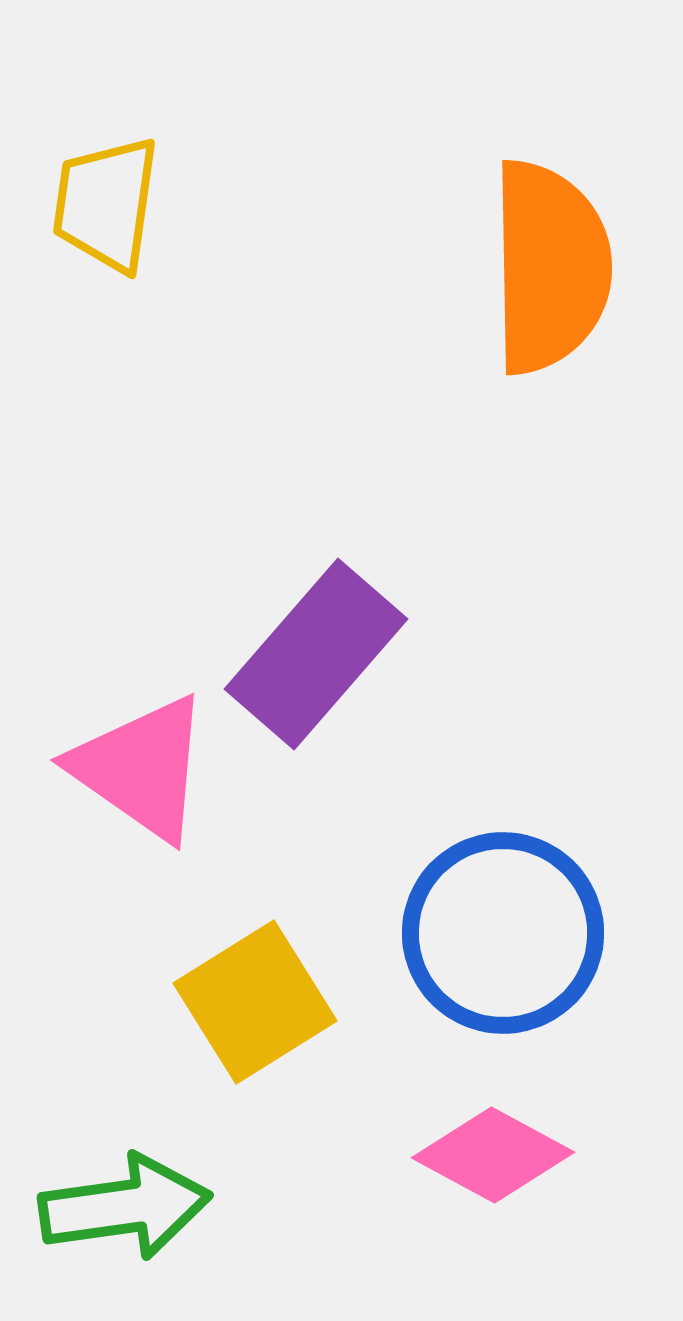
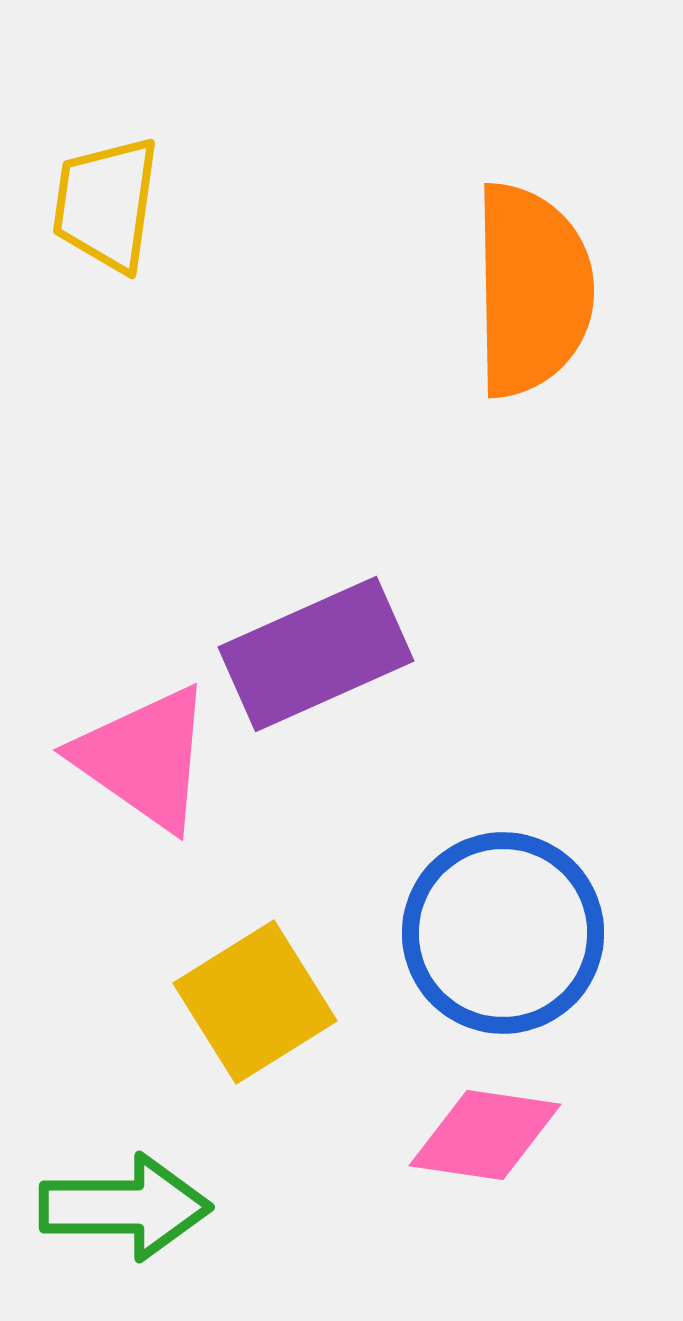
orange semicircle: moved 18 px left, 23 px down
purple rectangle: rotated 25 degrees clockwise
pink triangle: moved 3 px right, 10 px up
pink diamond: moved 8 px left, 20 px up; rotated 20 degrees counterclockwise
green arrow: rotated 8 degrees clockwise
